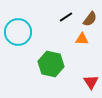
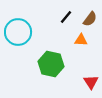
black line: rotated 16 degrees counterclockwise
orange triangle: moved 1 px left, 1 px down
